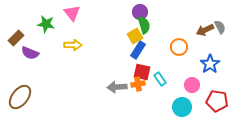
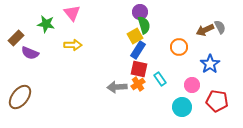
red square: moved 3 px left, 3 px up
orange cross: rotated 24 degrees counterclockwise
